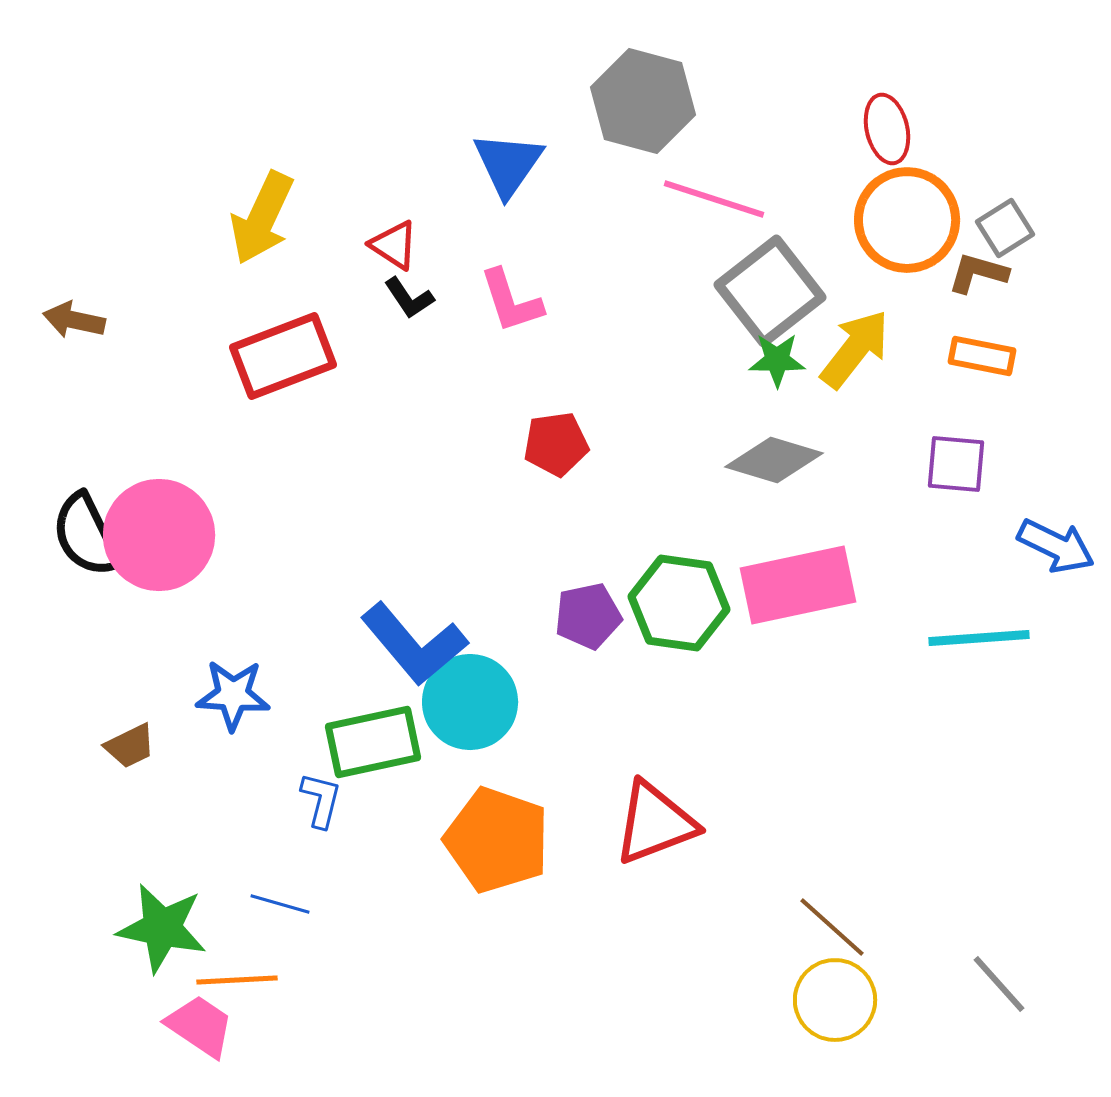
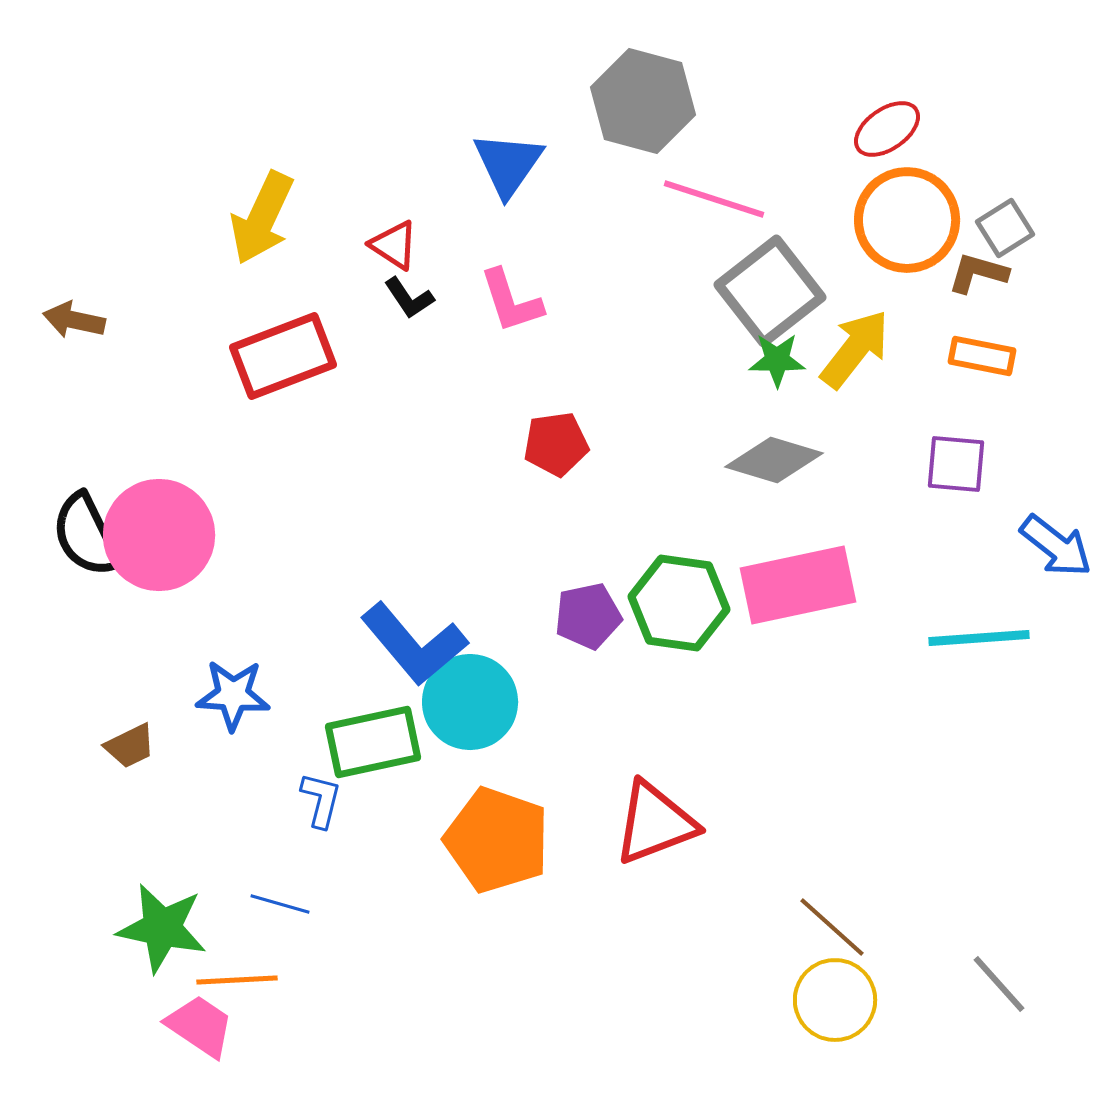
red ellipse at (887, 129): rotated 68 degrees clockwise
blue arrow at (1056, 546): rotated 12 degrees clockwise
